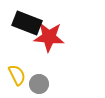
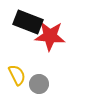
black rectangle: moved 1 px right, 1 px up
red star: moved 1 px right, 1 px up
